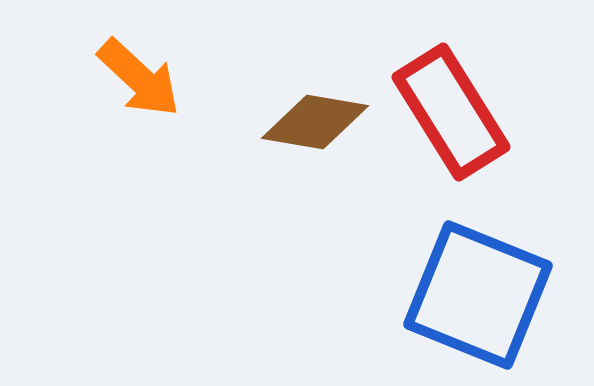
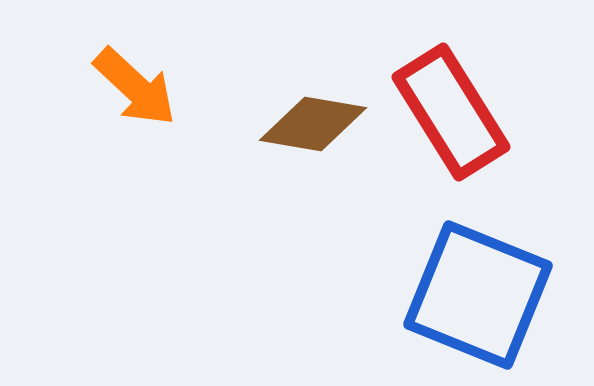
orange arrow: moved 4 px left, 9 px down
brown diamond: moved 2 px left, 2 px down
